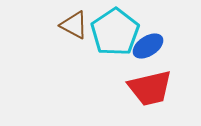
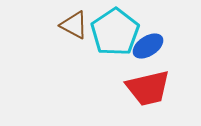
red trapezoid: moved 2 px left
